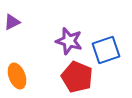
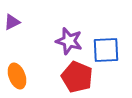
blue square: rotated 16 degrees clockwise
